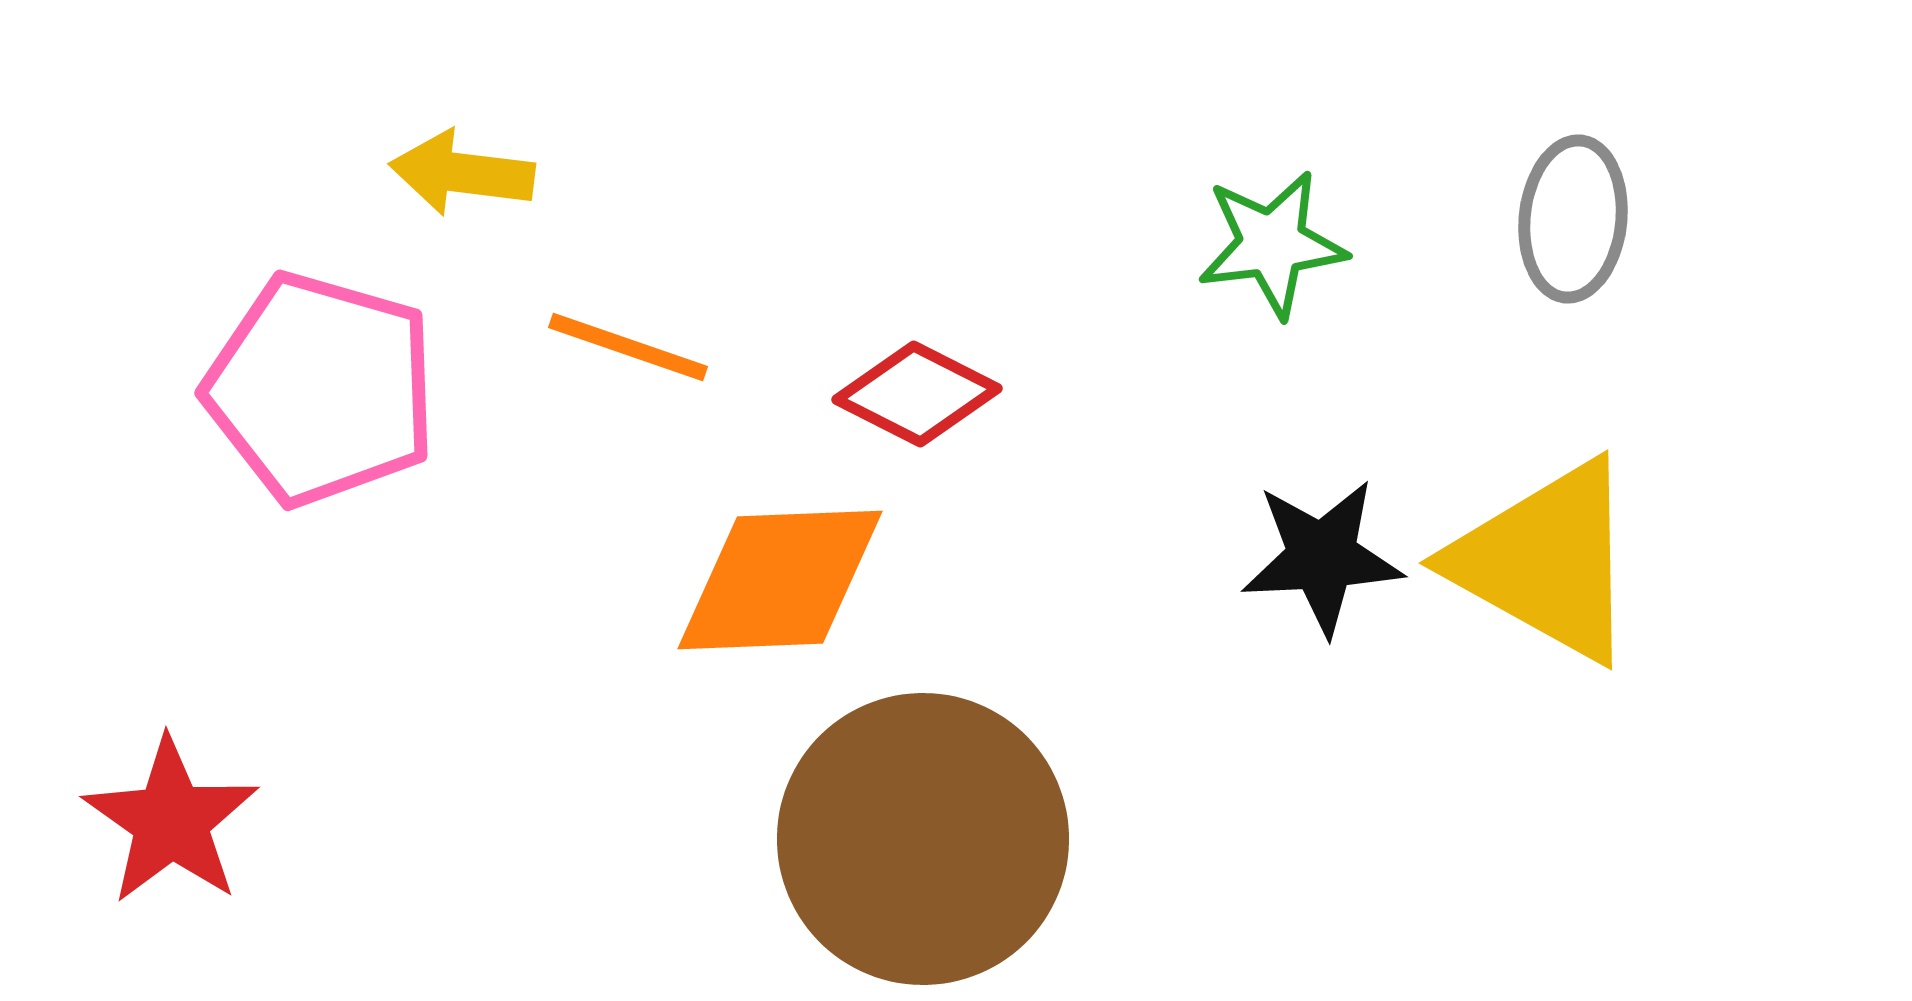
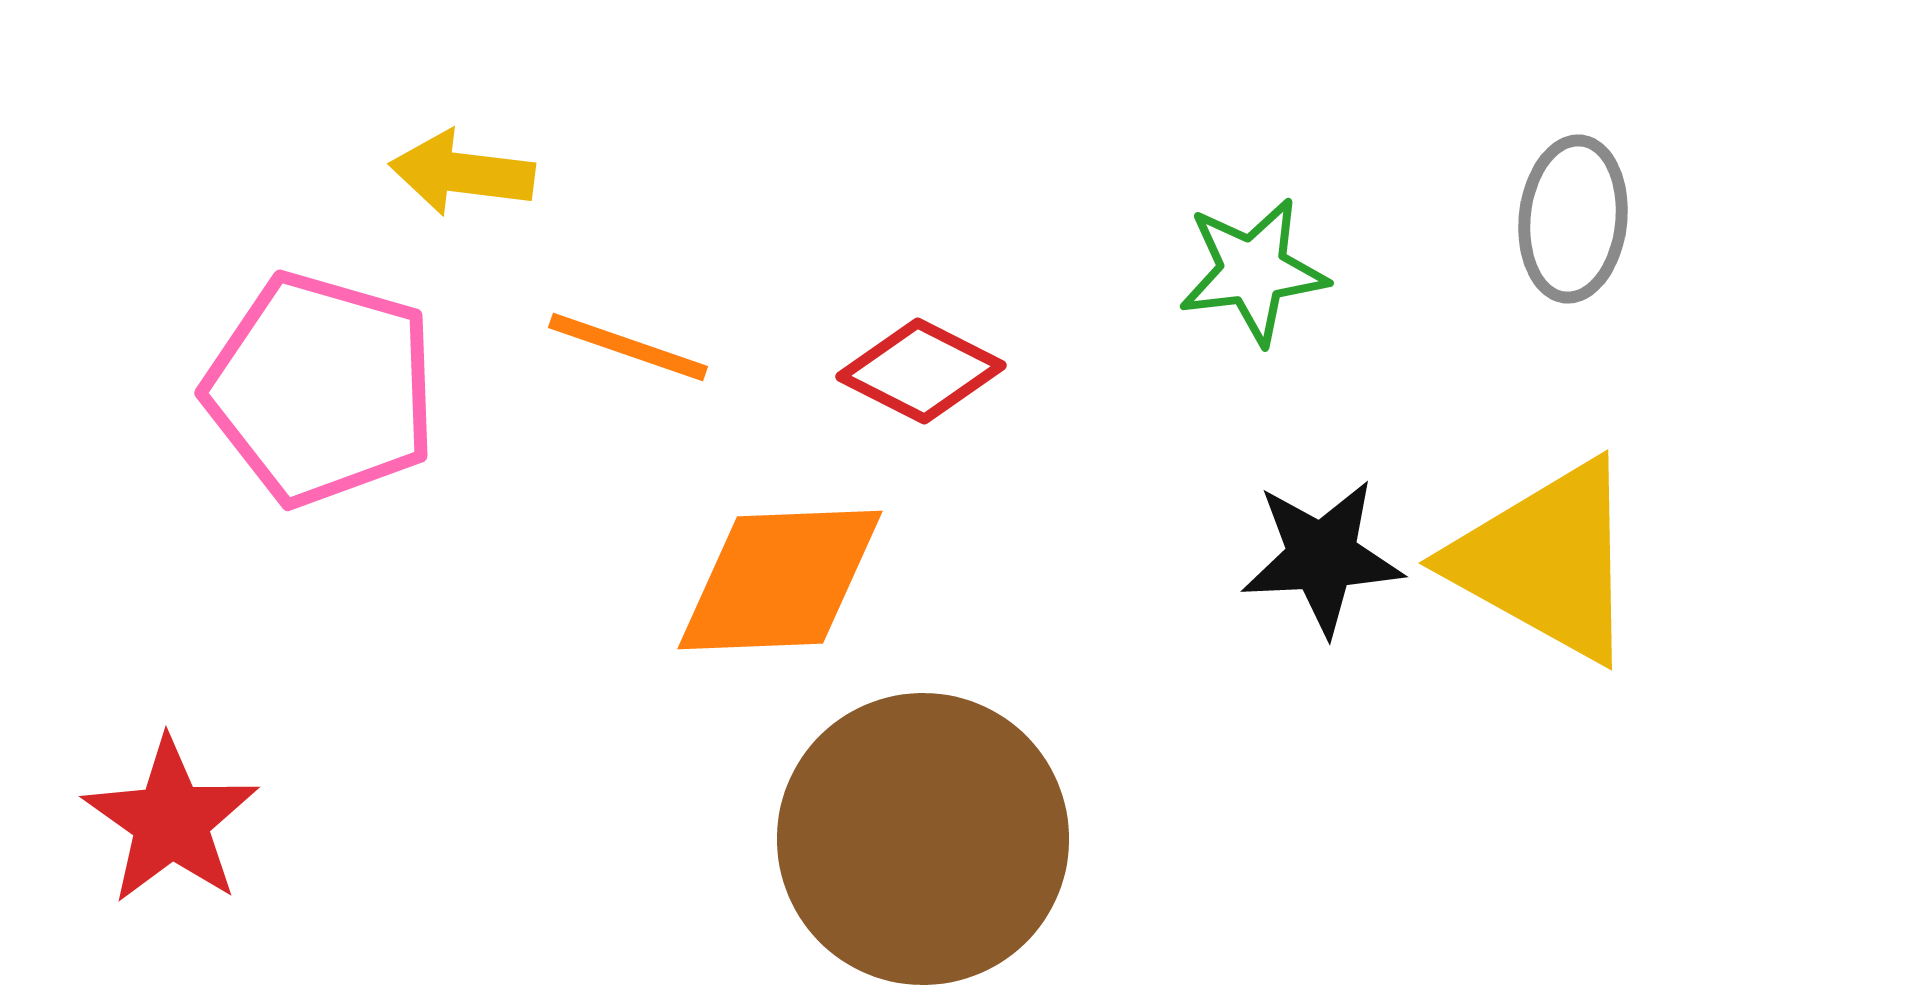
green star: moved 19 px left, 27 px down
red diamond: moved 4 px right, 23 px up
